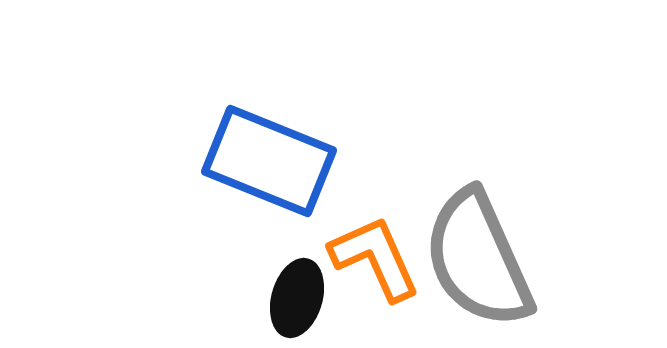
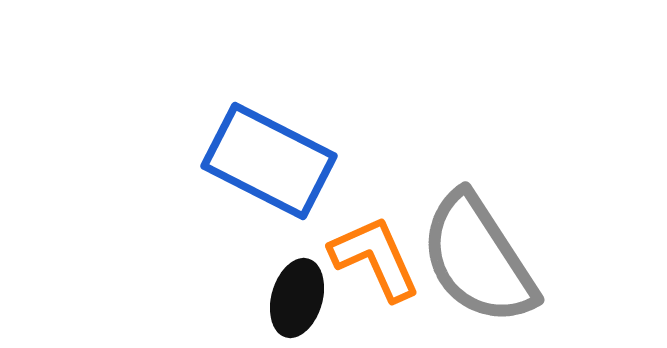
blue rectangle: rotated 5 degrees clockwise
gray semicircle: rotated 9 degrees counterclockwise
